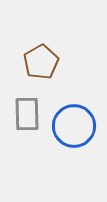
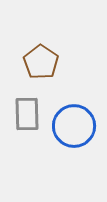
brown pentagon: rotated 8 degrees counterclockwise
